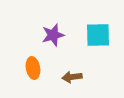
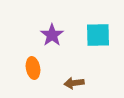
purple star: moved 1 px left; rotated 20 degrees counterclockwise
brown arrow: moved 2 px right, 6 px down
